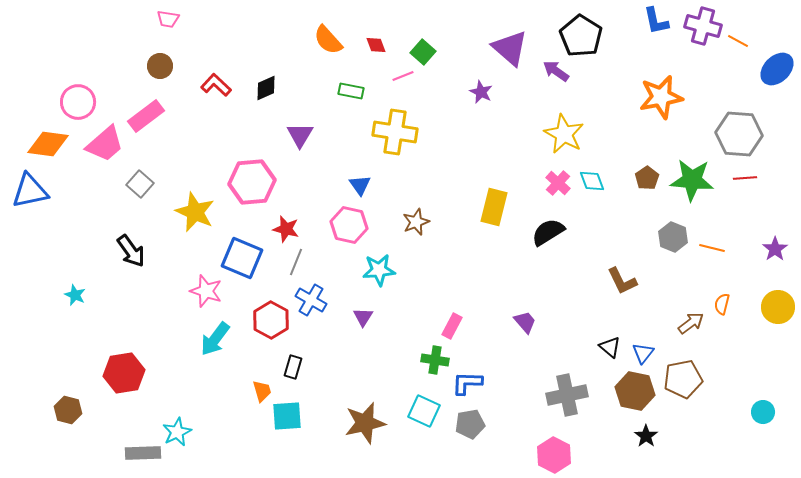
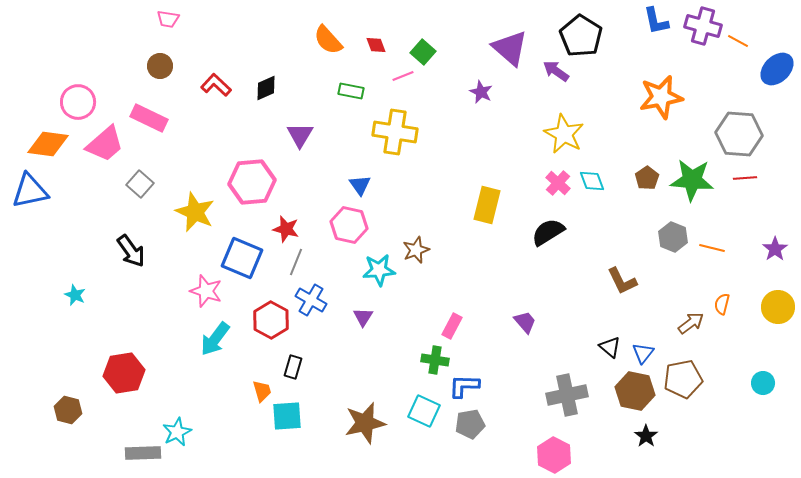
pink rectangle at (146, 116): moved 3 px right, 2 px down; rotated 63 degrees clockwise
yellow rectangle at (494, 207): moved 7 px left, 2 px up
brown star at (416, 222): moved 28 px down
blue L-shape at (467, 383): moved 3 px left, 3 px down
cyan circle at (763, 412): moved 29 px up
